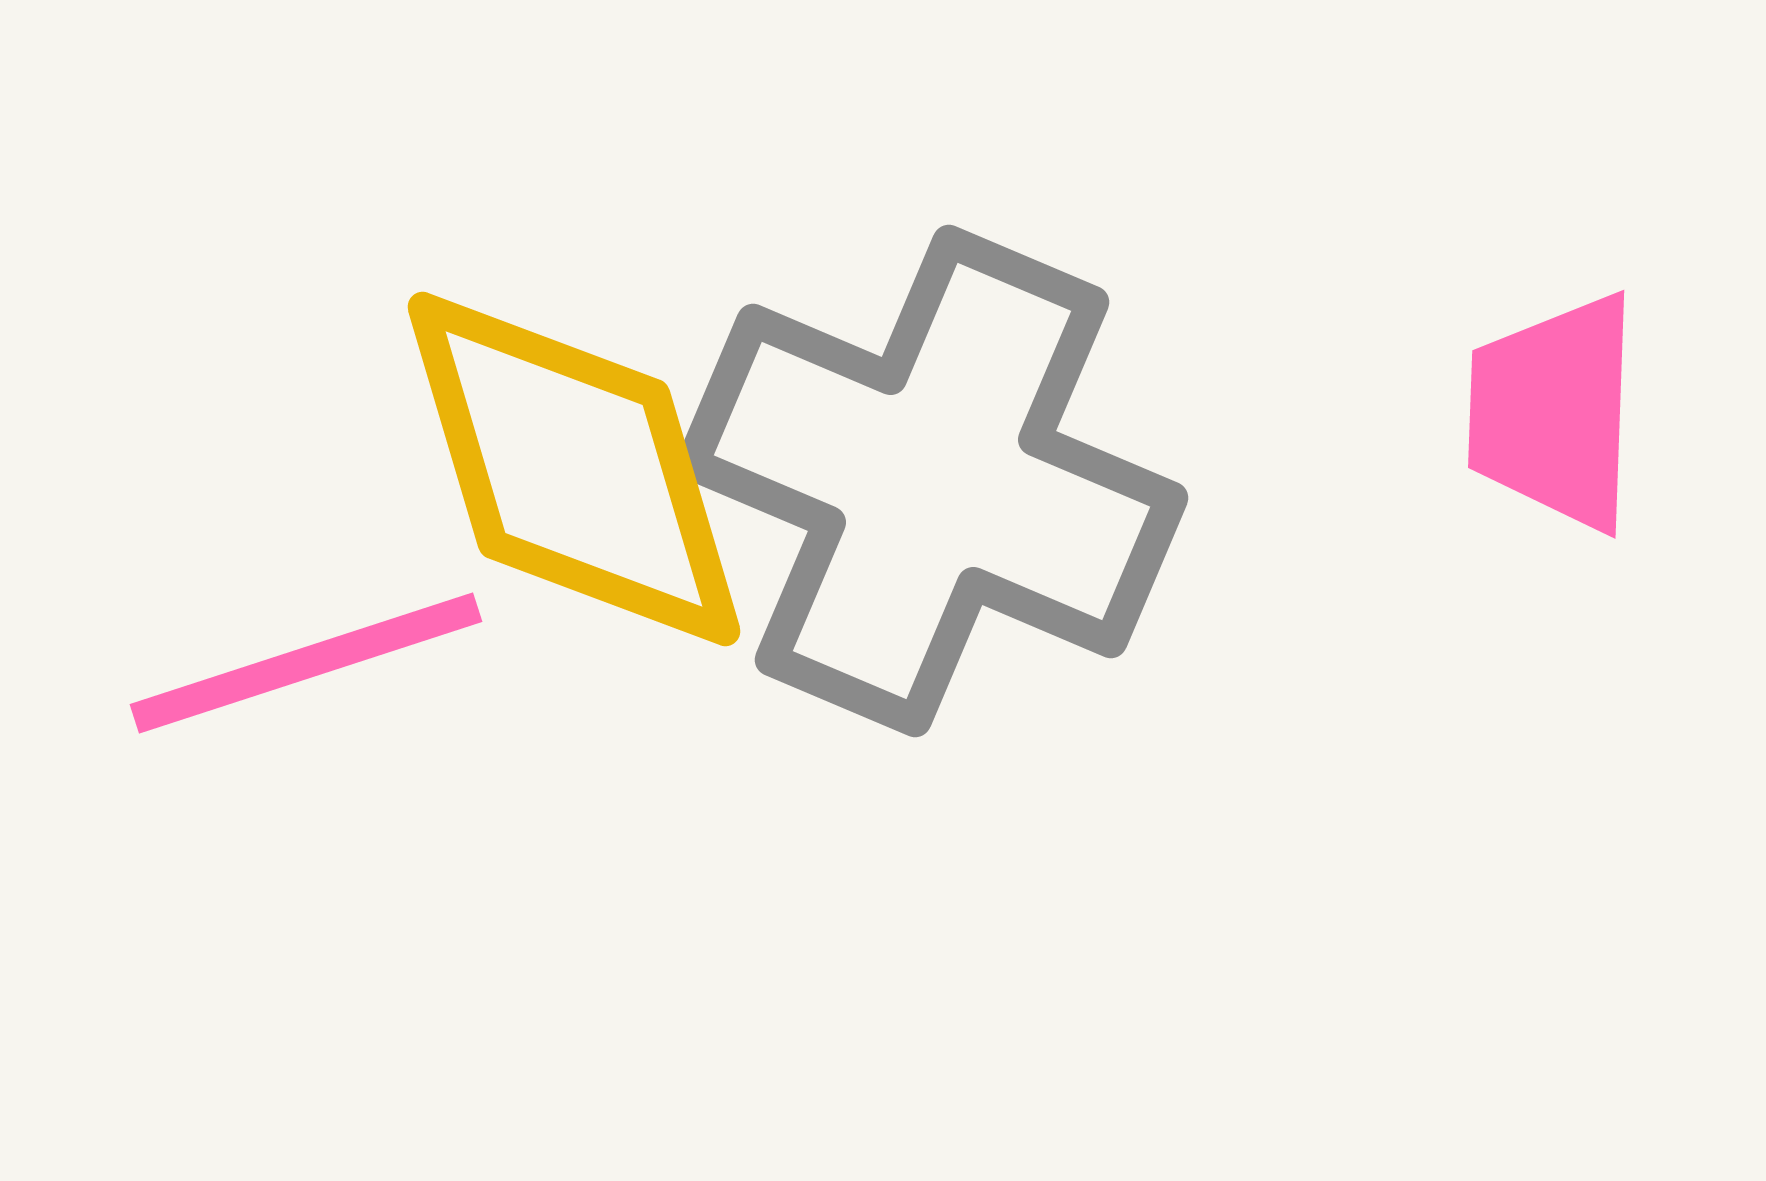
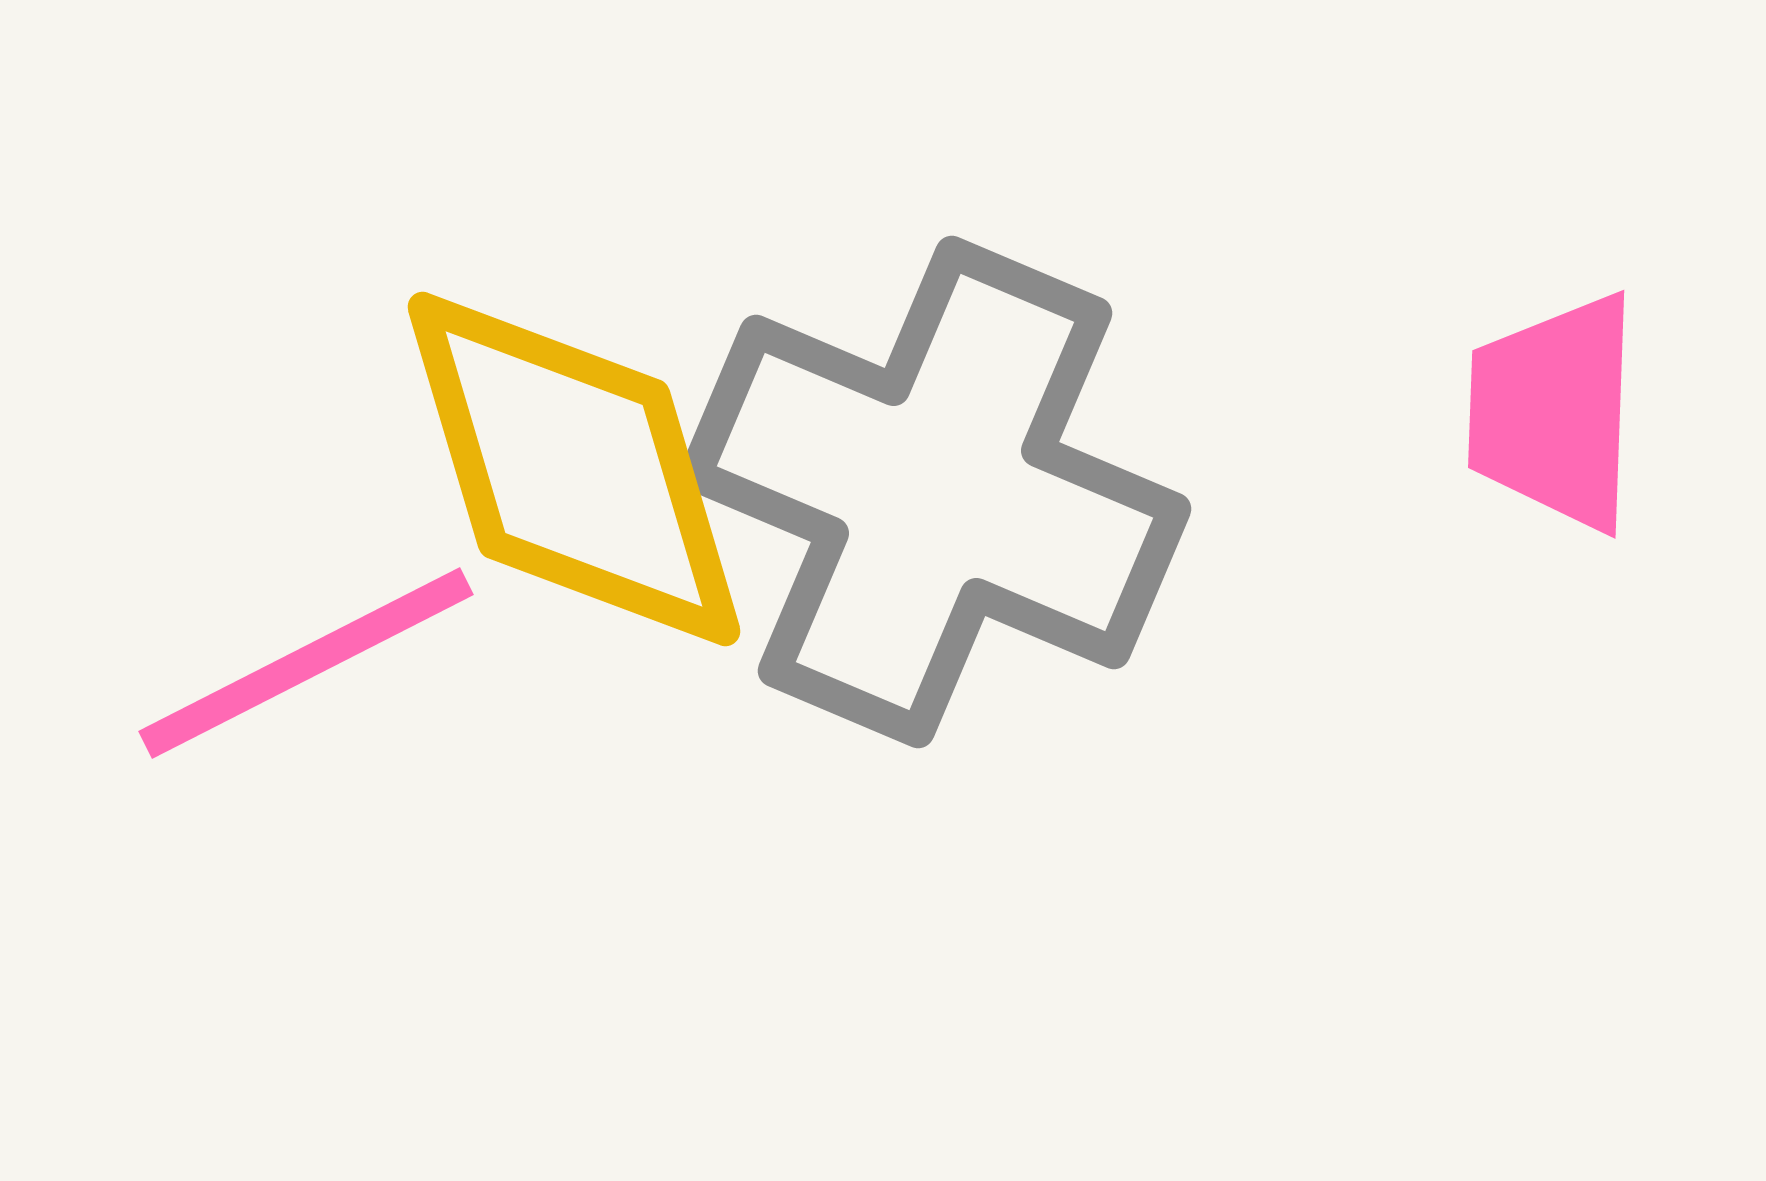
gray cross: moved 3 px right, 11 px down
pink line: rotated 9 degrees counterclockwise
